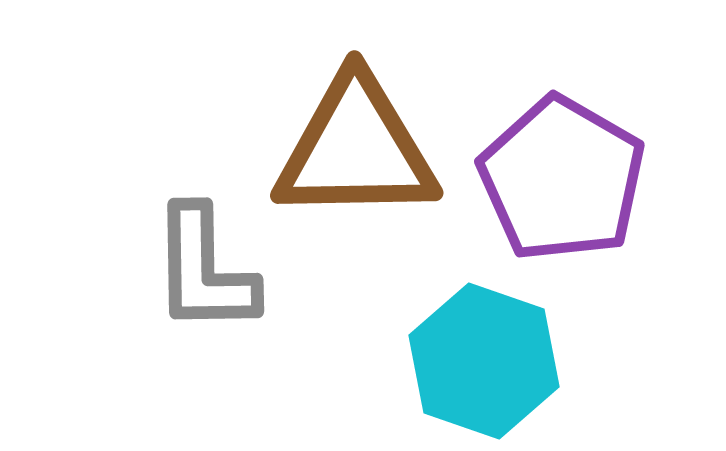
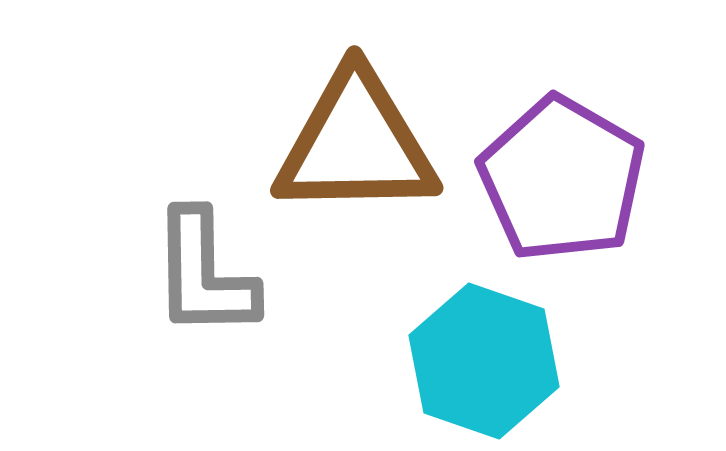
brown triangle: moved 5 px up
gray L-shape: moved 4 px down
